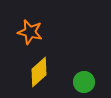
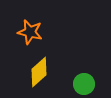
green circle: moved 2 px down
